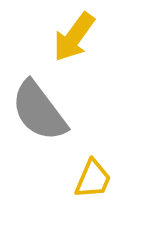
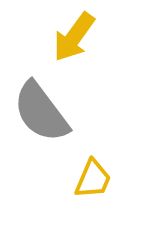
gray semicircle: moved 2 px right, 1 px down
